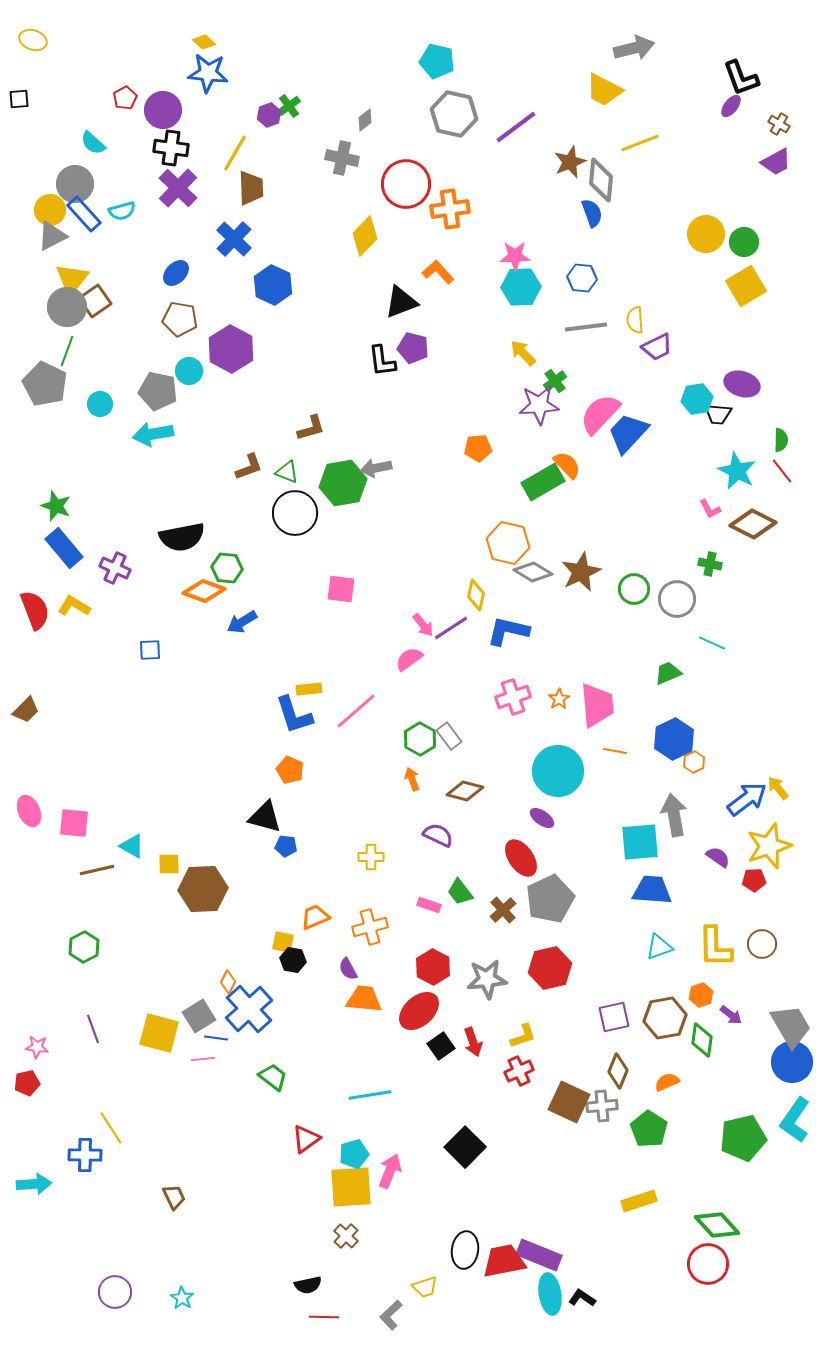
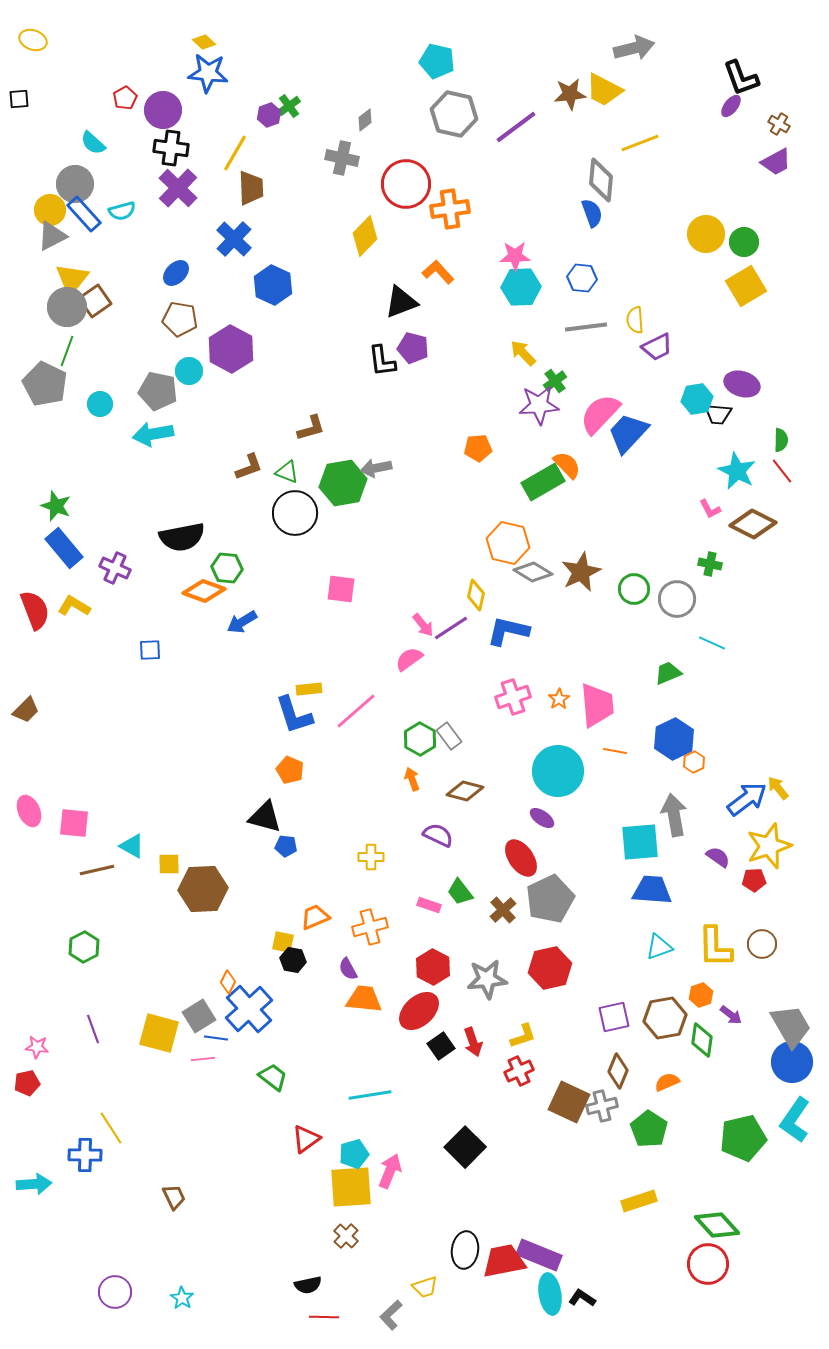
brown star at (570, 162): moved 68 px up; rotated 16 degrees clockwise
gray cross at (602, 1106): rotated 8 degrees counterclockwise
